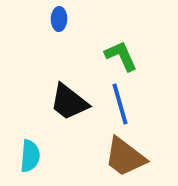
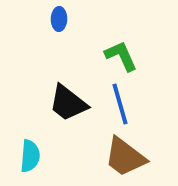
black trapezoid: moved 1 px left, 1 px down
